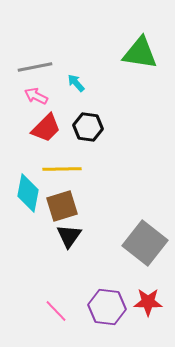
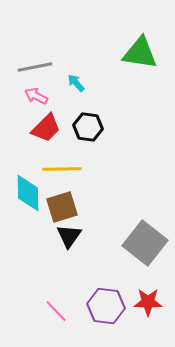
cyan diamond: rotated 12 degrees counterclockwise
brown square: moved 1 px down
purple hexagon: moved 1 px left, 1 px up
